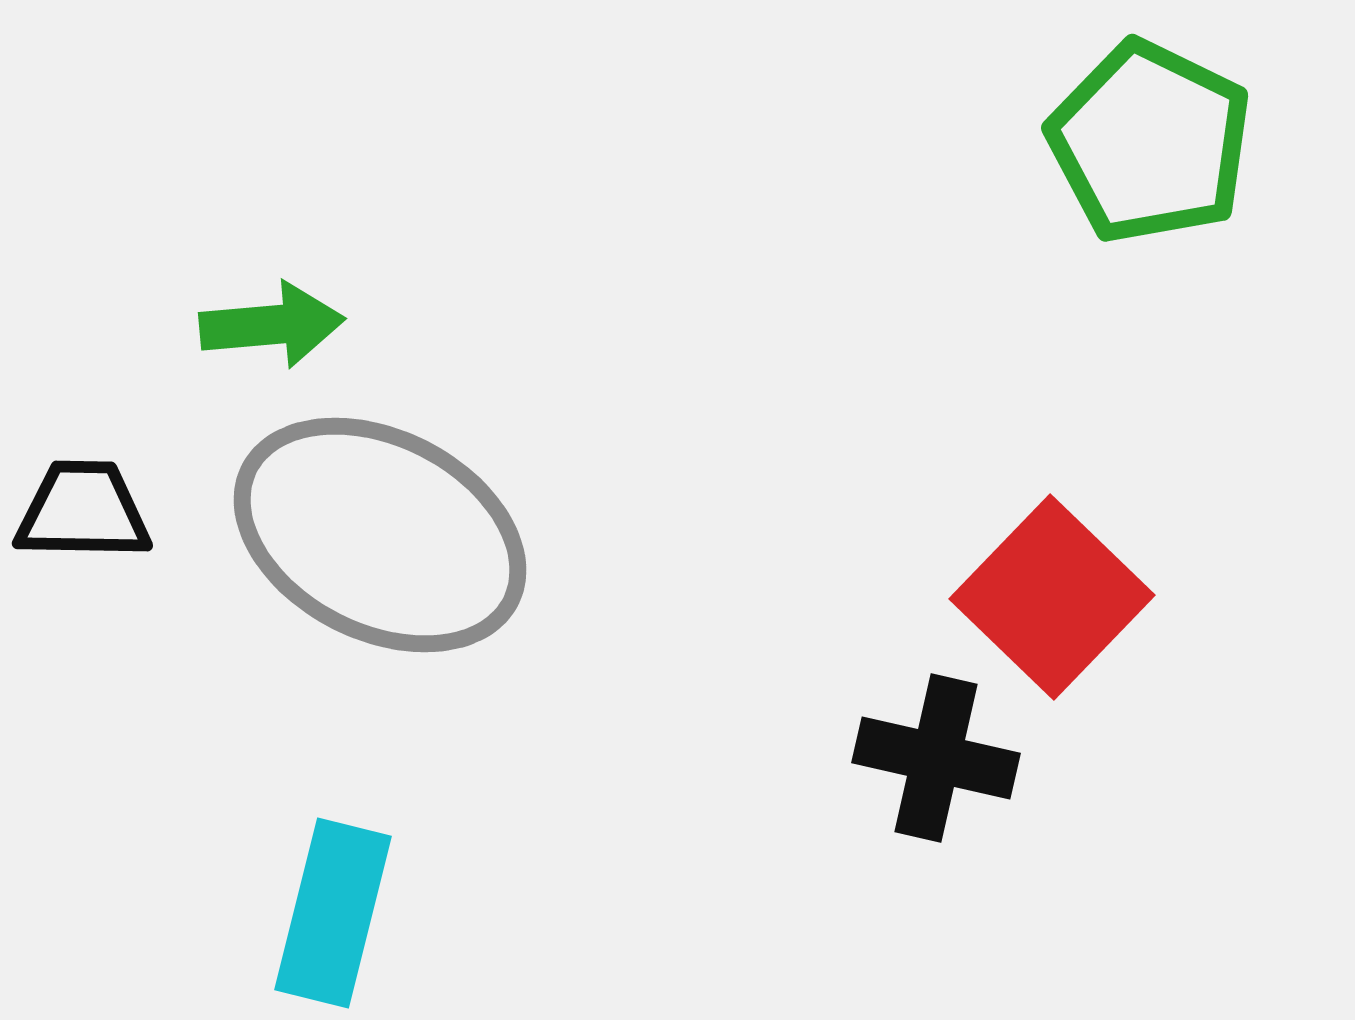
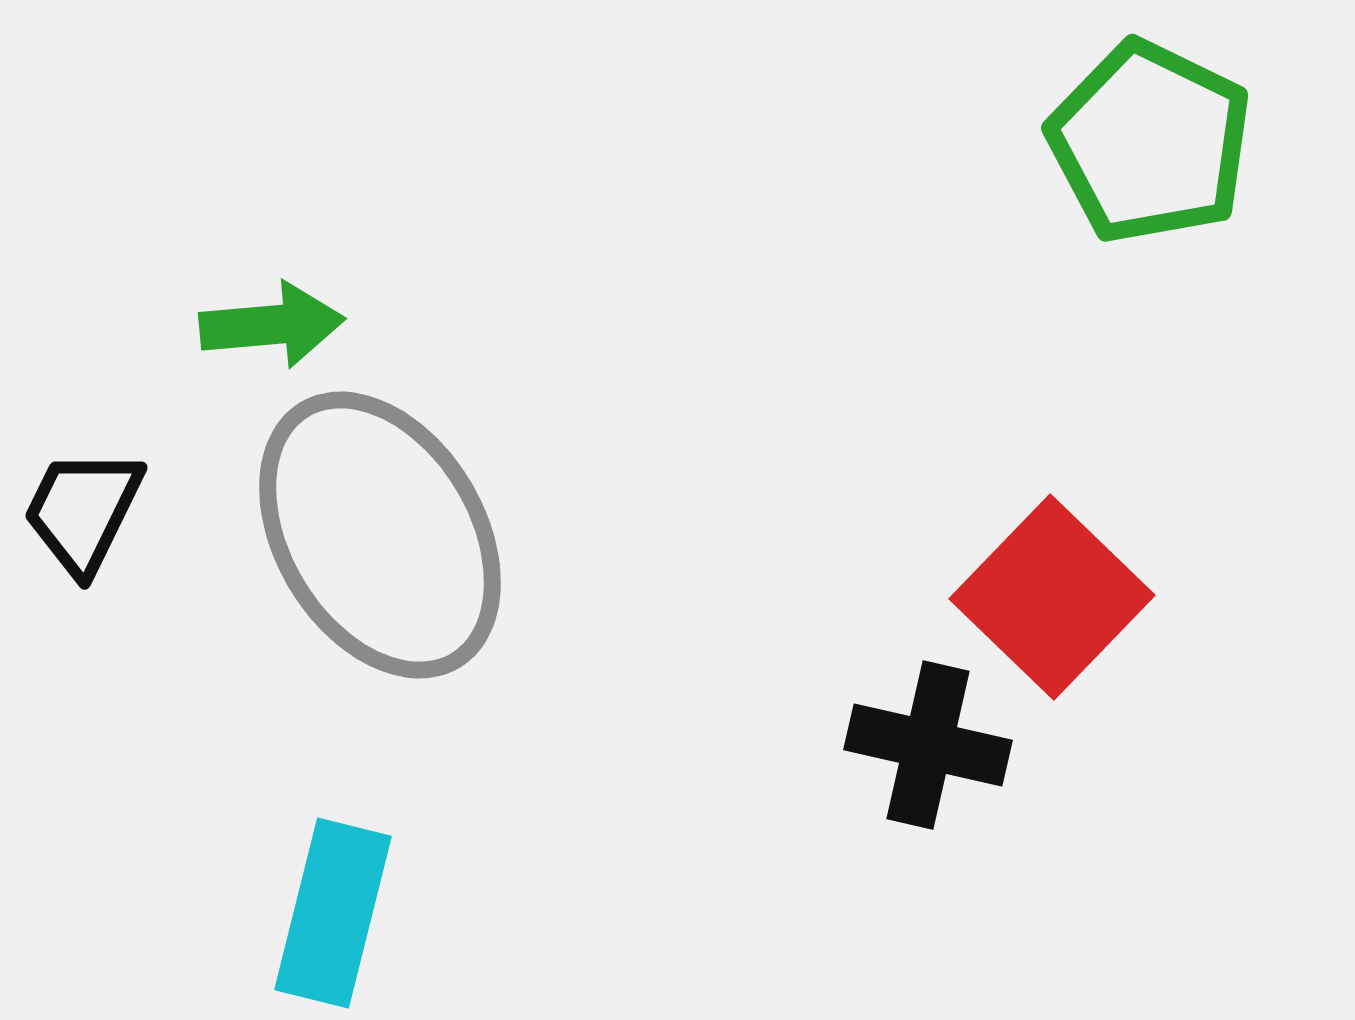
black trapezoid: rotated 65 degrees counterclockwise
gray ellipse: rotated 32 degrees clockwise
black cross: moved 8 px left, 13 px up
